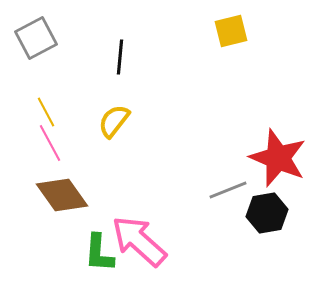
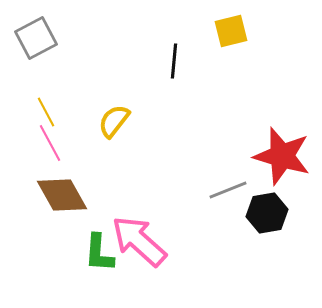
black line: moved 54 px right, 4 px down
red star: moved 4 px right, 2 px up; rotated 6 degrees counterclockwise
brown diamond: rotated 6 degrees clockwise
